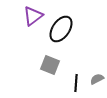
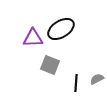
purple triangle: moved 22 px down; rotated 35 degrees clockwise
black ellipse: rotated 24 degrees clockwise
